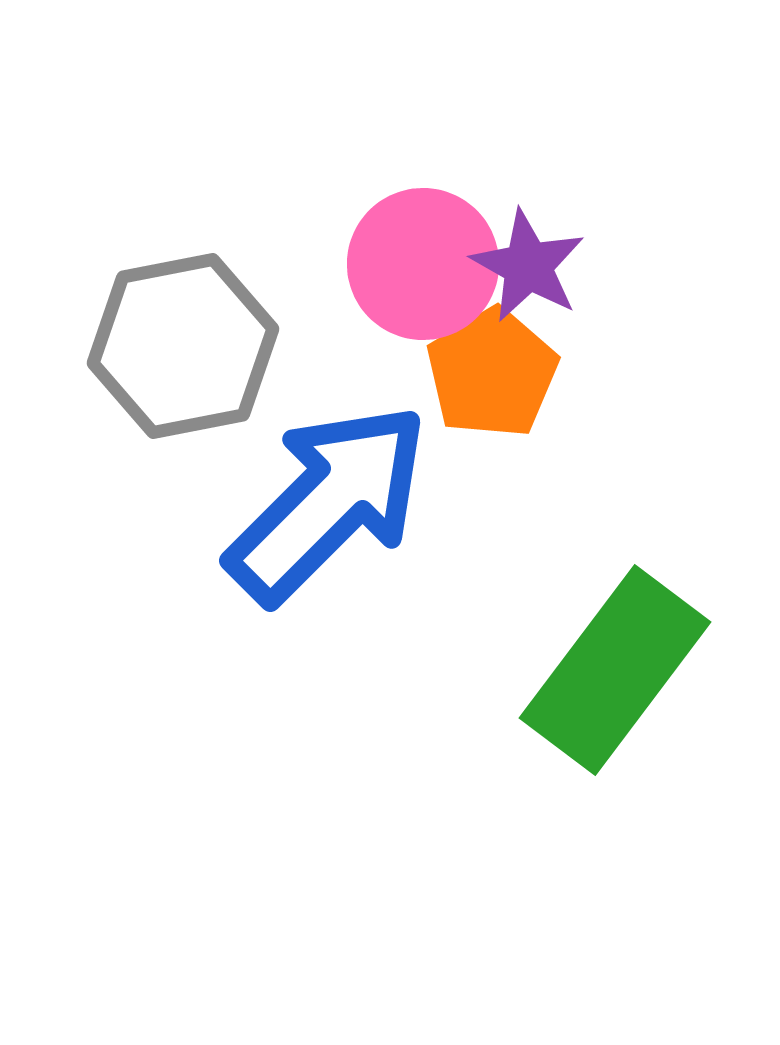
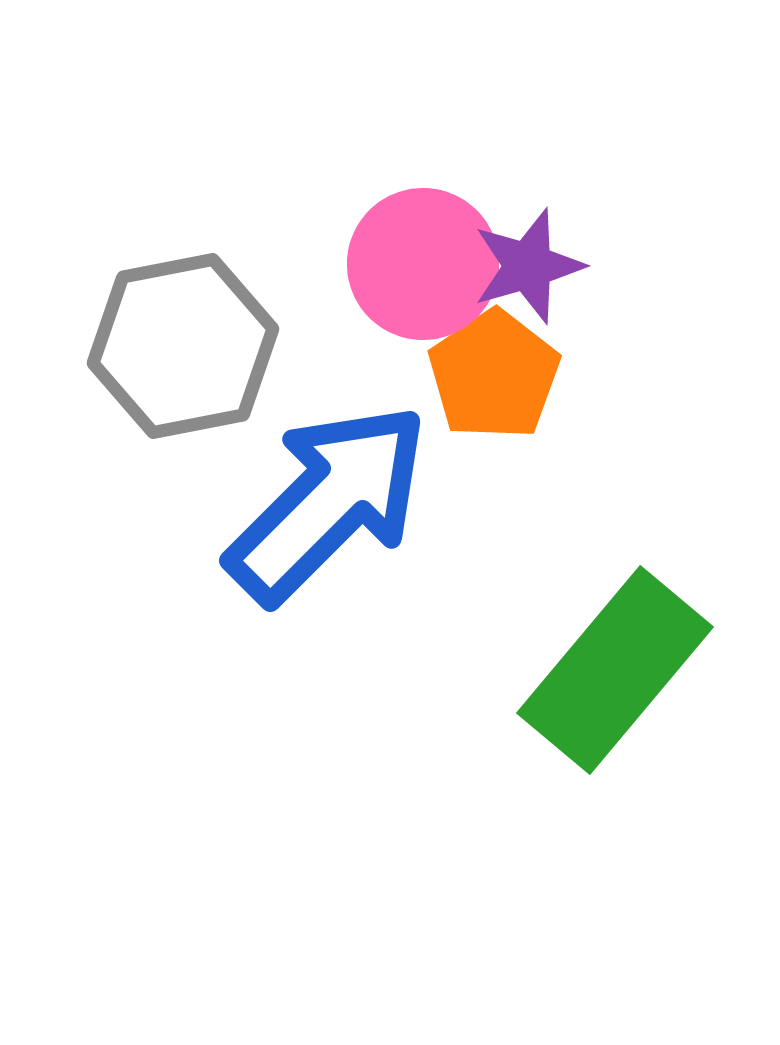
purple star: rotated 27 degrees clockwise
orange pentagon: moved 2 px right, 2 px down; rotated 3 degrees counterclockwise
green rectangle: rotated 3 degrees clockwise
